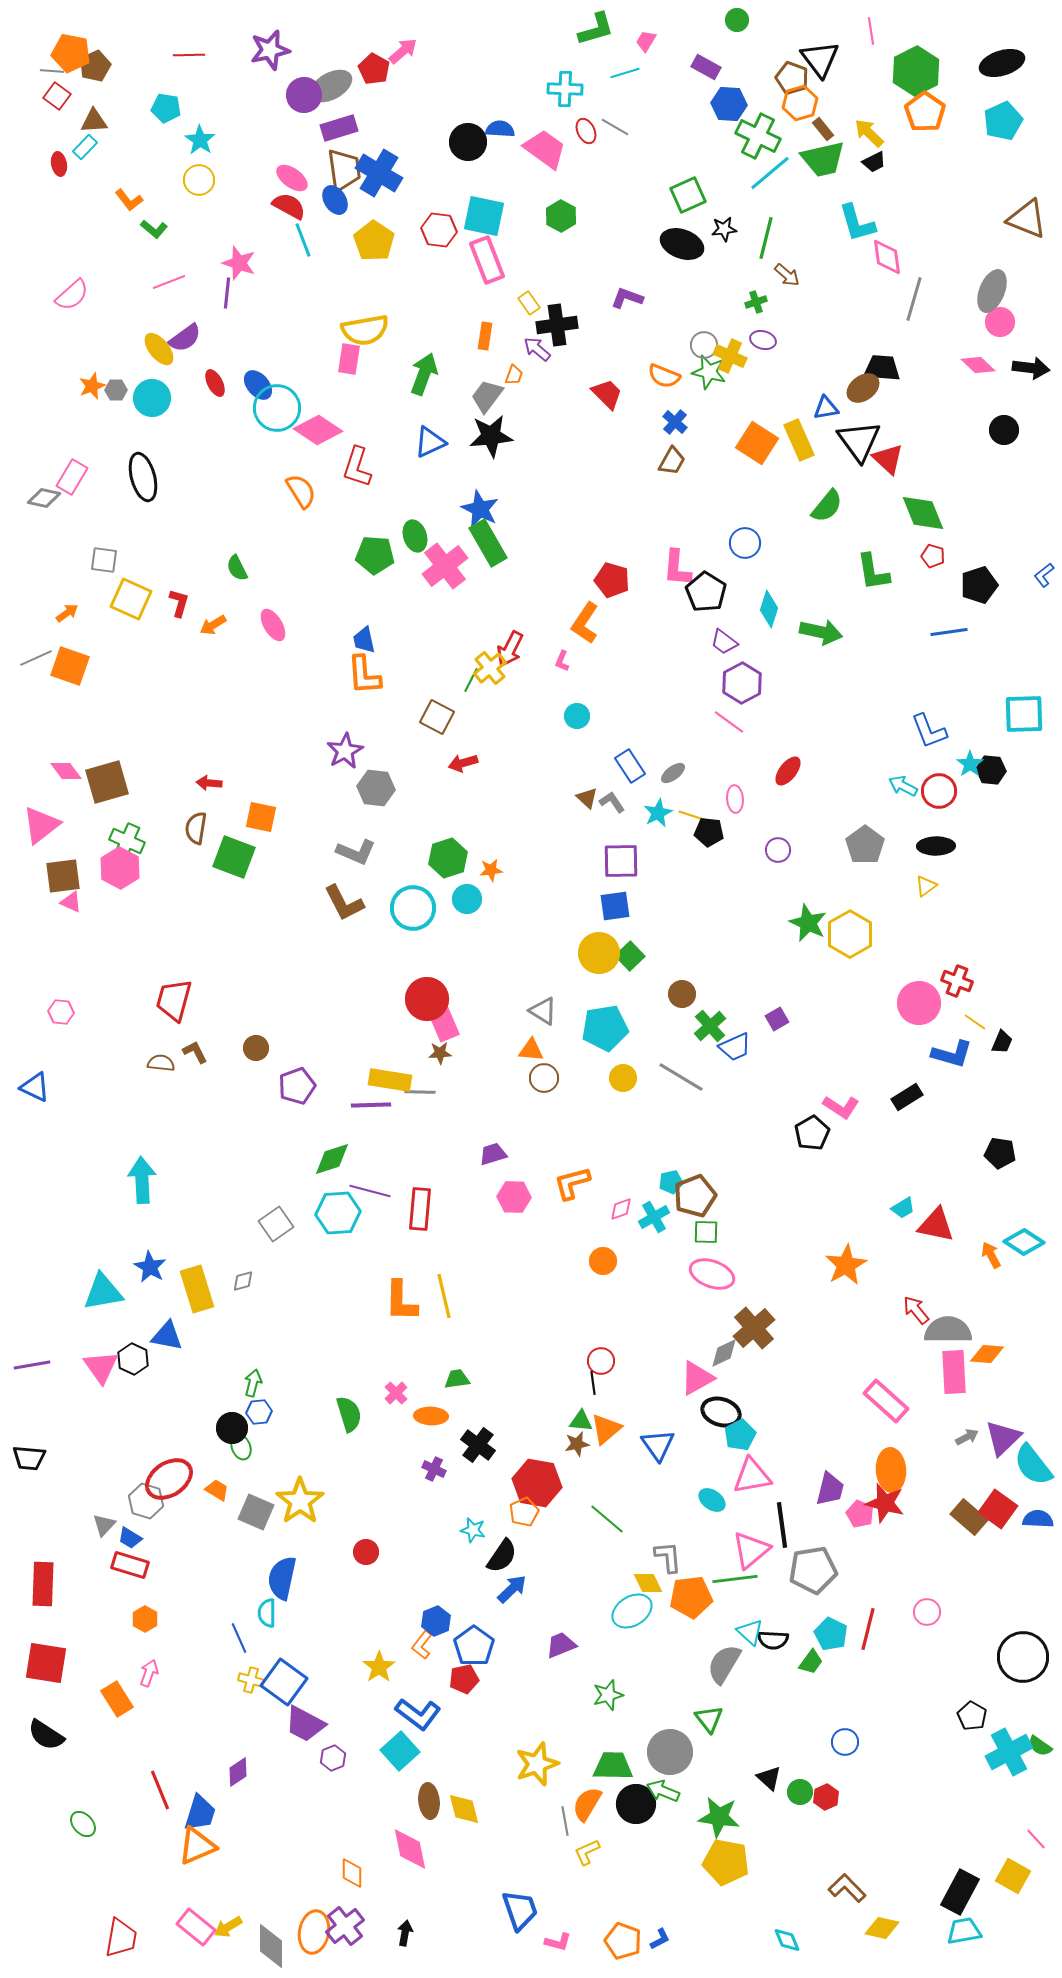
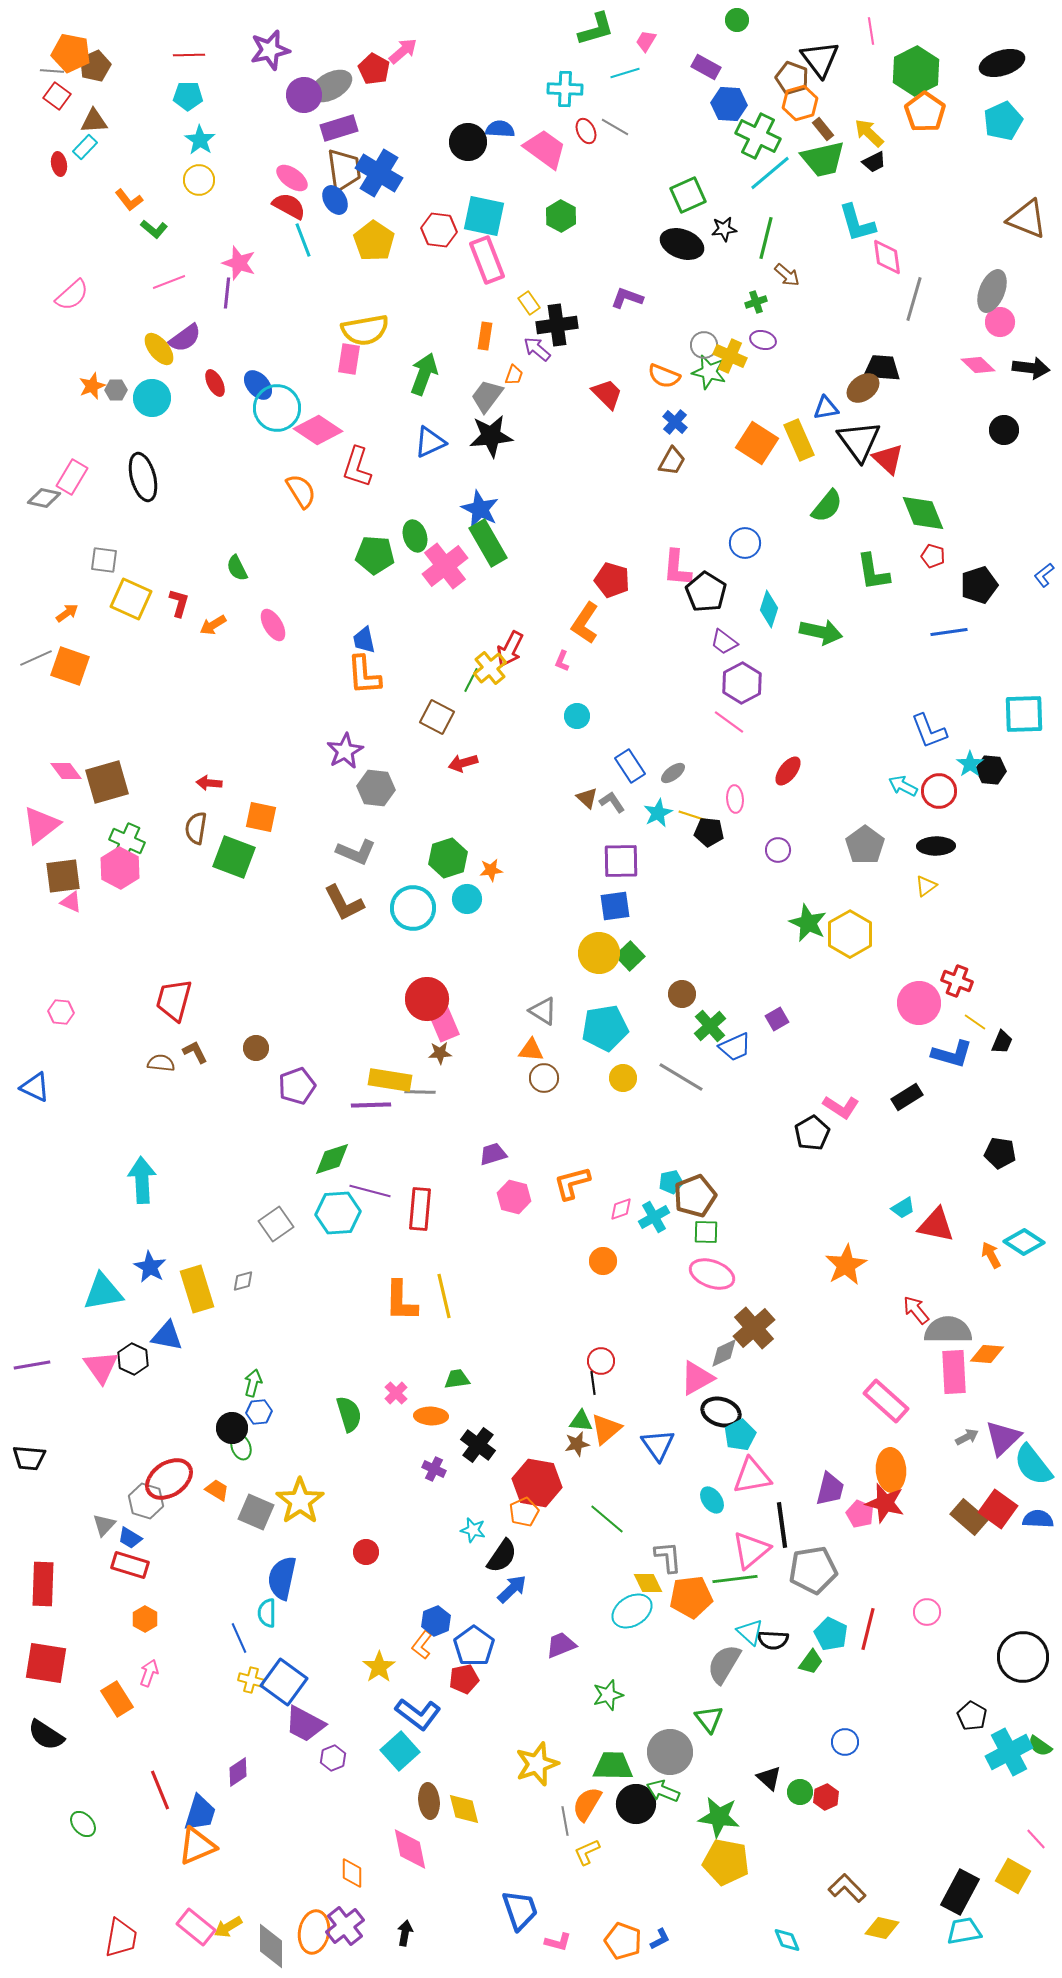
cyan pentagon at (166, 108): moved 22 px right, 12 px up; rotated 8 degrees counterclockwise
pink hexagon at (514, 1197): rotated 12 degrees clockwise
cyan ellipse at (712, 1500): rotated 20 degrees clockwise
